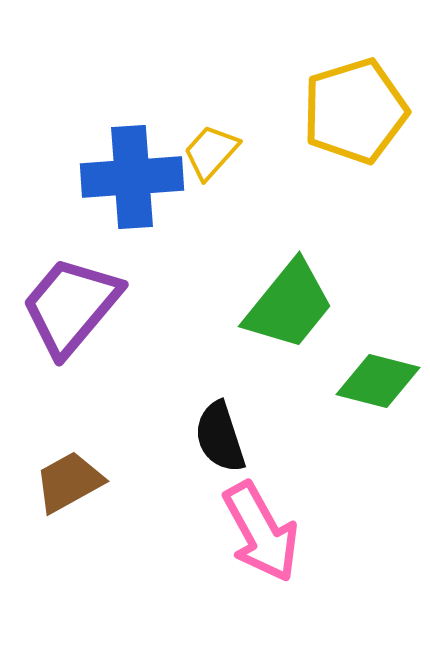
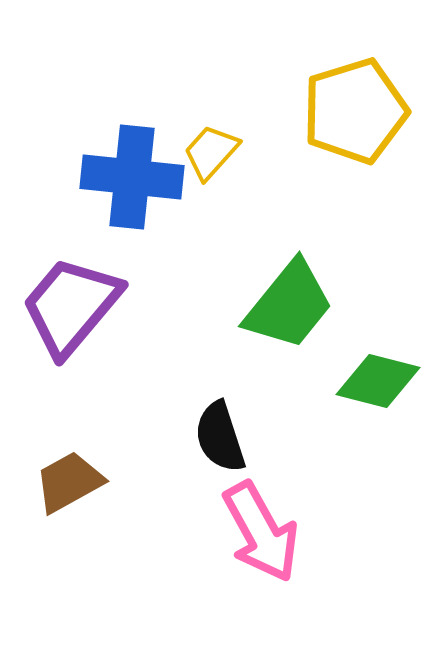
blue cross: rotated 10 degrees clockwise
